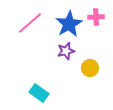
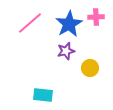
cyan rectangle: moved 4 px right, 2 px down; rotated 30 degrees counterclockwise
